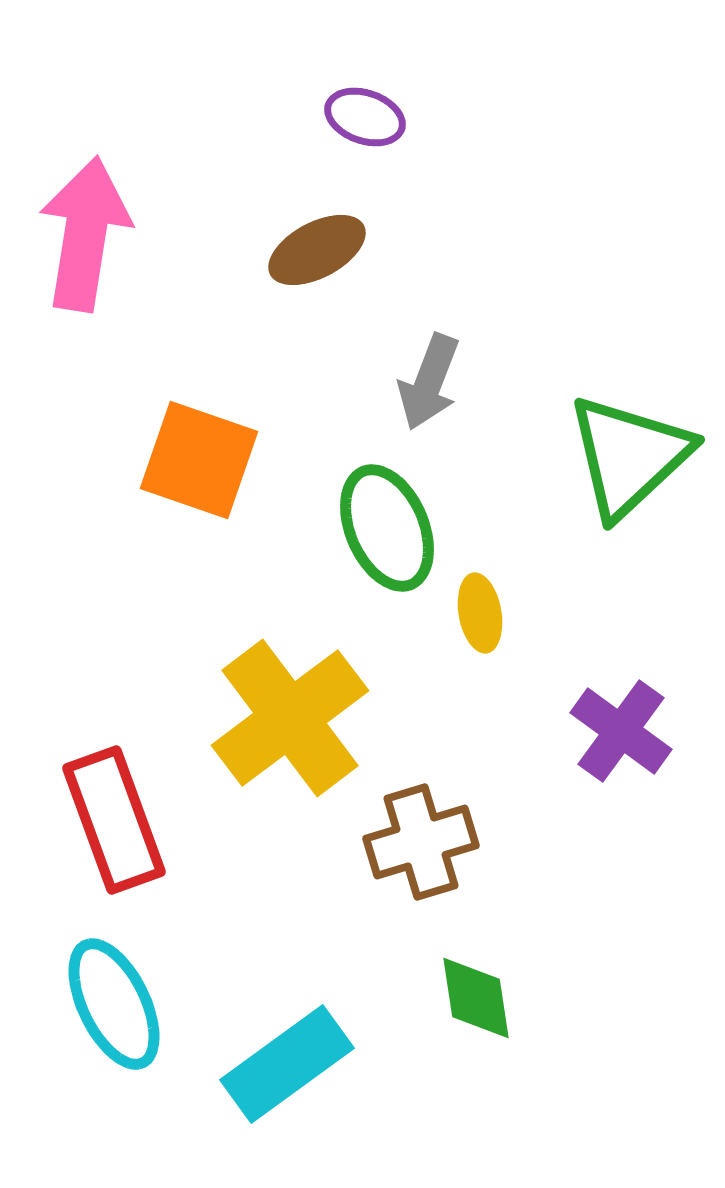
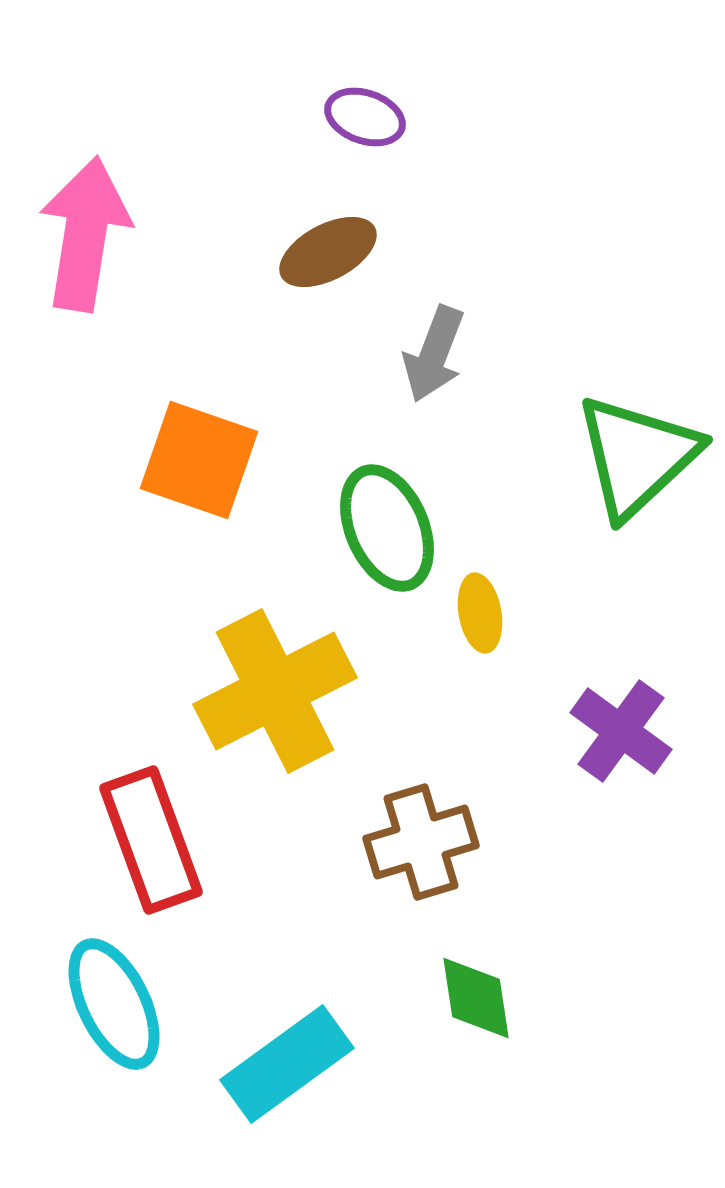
brown ellipse: moved 11 px right, 2 px down
gray arrow: moved 5 px right, 28 px up
green triangle: moved 8 px right
yellow cross: moved 15 px left, 27 px up; rotated 10 degrees clockwise
red rectangle: moved 37 px right, 20 px down
